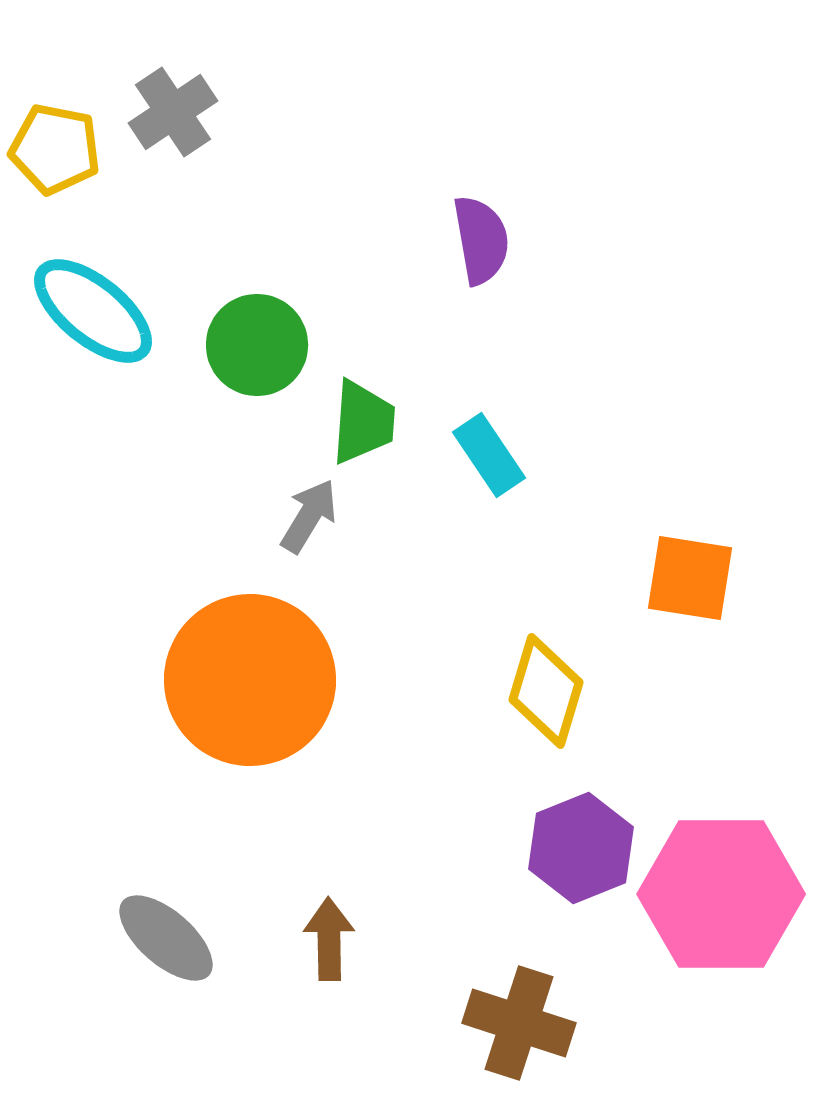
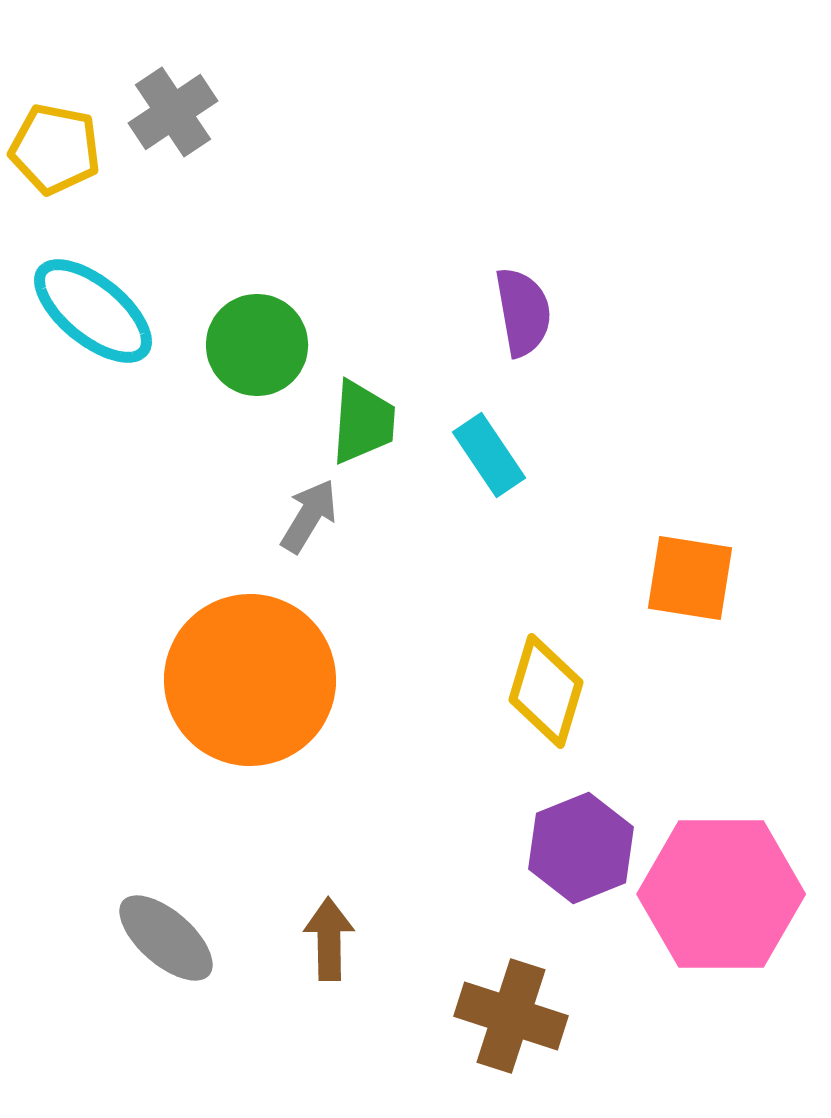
purple semicircle: moved 42 px right, 72 px down
brown cross: moved 8 px left, 7 px up
